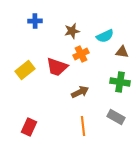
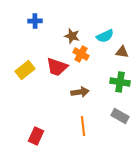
brown star: moved 5 px down; rotated 28 degrees clockwise
orange cross: rotated 35 degrees counterclockwise
brown arrow: rotated 18 degrees clockwise
gray rectangle: moved 4 px right, 1 px up
red rectangle: moved 7 px right, 9 px down
